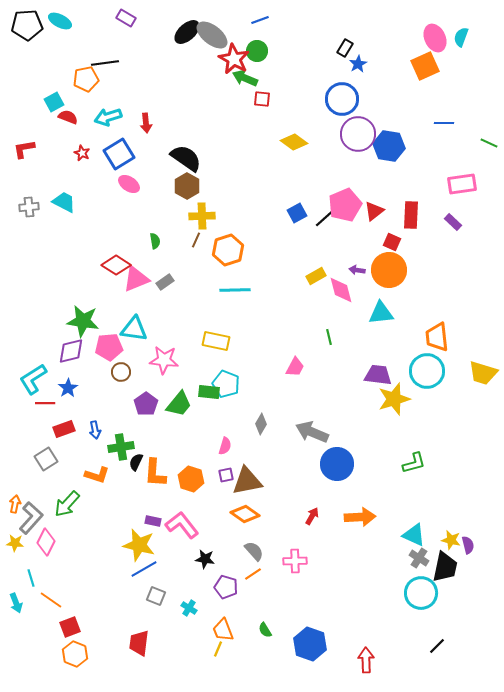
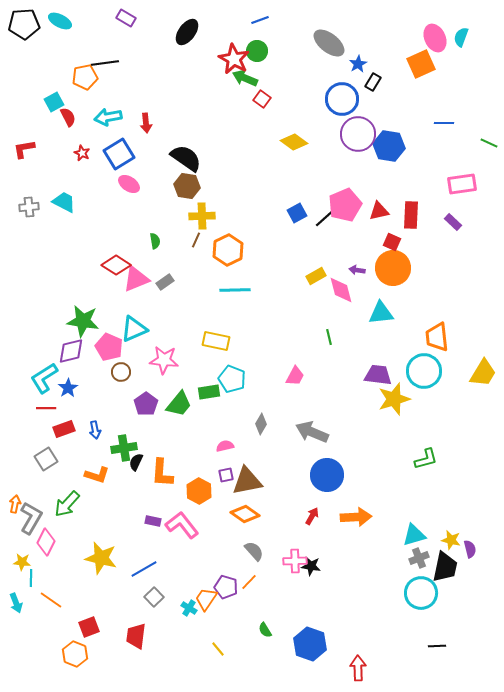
black pentagon at (27, 25): moved 3 px left, 1 px up
black ellipse at (187, 32): rotated 12 degrees counterclockwise
gray ellipse at (212, 35): moved 117 px right, 8 px down
black rectangle at (345, 48): moved 28 px right, 34 px down
orange square at (425, 66): moved 4 px left, 2 px up
orange pentagon at (86, 79): moved 1 px left, 2 px up
red square at (262, 99): rotated 30 degrees clockwise
red semicircle at (68, 117): rotated 42 degrees clockwise
cyan arrow at (108, 117): rotated 8 degrees clockwise
brown hexagon at (187, 186): rotated 20 degrees counterclockwise
red triangle at (374, 211): moved 5 px right; rotated 25 degrees clockwise
orange hexagon at (228, 250): rotated 8 degrees counterclockwise
orange circle at (389, 270): moved 4 px right, 2 px up
cyan triangle at (134, 329): rotated 32 degrees counterclockwise
pink pentagon at (109, 347): rotated 28 degrees clockwise
pink trapezoid at (295, 367): moved 9 px down
cyan circle at (427, 371): moved 3 px left
yellow trapezoid at (483, 373): rotated 76 degrees counterclockwise
cyan L-shape at (33, 379): moved 11 px right, 1 px up
cyan pentagon at (226, 384): moved 6 px right, 5 px up
green rectangle at (209, 392): rotated 15 degrees counterclockwise
red line at (45, 403): moved 1 px right, 5 px down
pink semicircle at (225, 446): rotated 120 degrees counterclockwise
green cross at (121, 447): moved 3 px right, 1 px down
green L-shape at (414, 463): moved 12 px right, 4 px up
blue circle at (337, 464): moved 10 px left, 11 px down
orange L-shape at (155, 473): moved 7 px right
orange hexagon at (191, 479): moved 8 px right, 12 px down; rotated 10 degrees clockwise
orange arrow at (360, 517): moved 4 px left
gray L-shape at (31, 518): rotated 12 degrees counterclockwise
cyan triangle at (414, 535): rotated 40 degrees counterclockwise
yellow star at (15, 543): moved 7 px right, 19 px down
yellow star at (139, 545): moved 38 px left, 13 px down
purple semicircle at (468, 545): moved 2 px right, 4 px down
gray cross at (419, 558): rotated 36 degrees clockwise
black star at (205, 559): moved 106 px right, 7 px down
orange line at (253, 574): moved 4 px left, 8 px down; rotated 12 degrees counterclockwise
cyan line at (31, 578): rotated 18 degrees clockwise
gray square at (156, 596): moved 2 px left, 1 px down; rotated 24 degrees clockwise
red square at (70, 627): moved 19 px right
orange trapezoid at (223, 630): moved 17 px left, 31 px up; rotated 55 degrees clockwise
red trapezoid at (139, 643): moved 3 px left, 7 px up
black line at (437, 646): rotated 42 degrees clockwise
yellow line at (218, 649): rotated 63 degrees counterclockwise
red arrow at (366, 660): moved 8 px left, 8 px down
